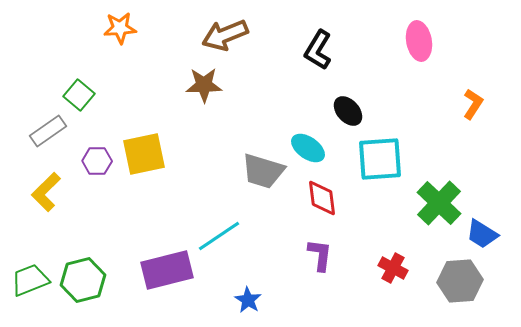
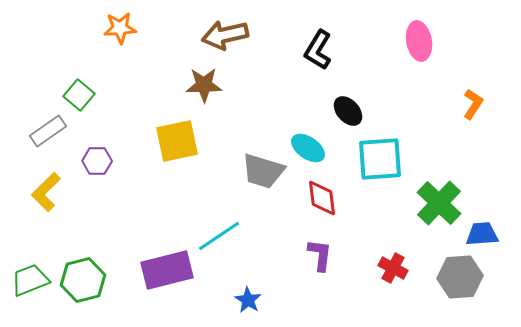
brown arrow: rotated 9 degrees clockwise
yellow square: moved 33 px right, 13 px up
blue trapezoid: rotated 144 degrees clockwise
gray hexagon: moved 4 px up
